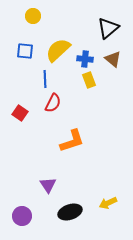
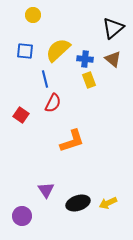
yellow circle: moved 1 px up
black triangle: moved 5 px right
blue line: rotated 12 degrees counterclockwise
red square: moved 1 px right, 2 px down
purple triangle: moved 2 px left, 5 px down
black ellipse: moved 8 px right, 9 px up
